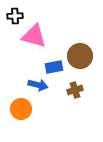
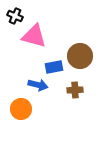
black cross: rotated 28 degrees clockwise
brown cross: rotated 14 degrees clockwise
